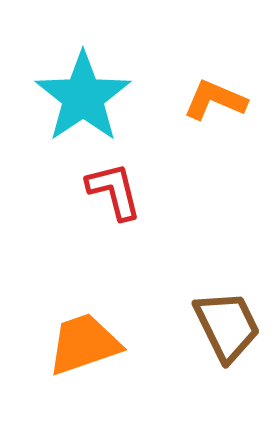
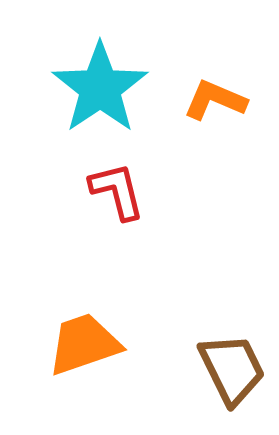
cyan star: moved 17 px right, 9 px up
red L-shape: moved 3 px right
brown trapezoid: moved 5 px right, 43 px down
